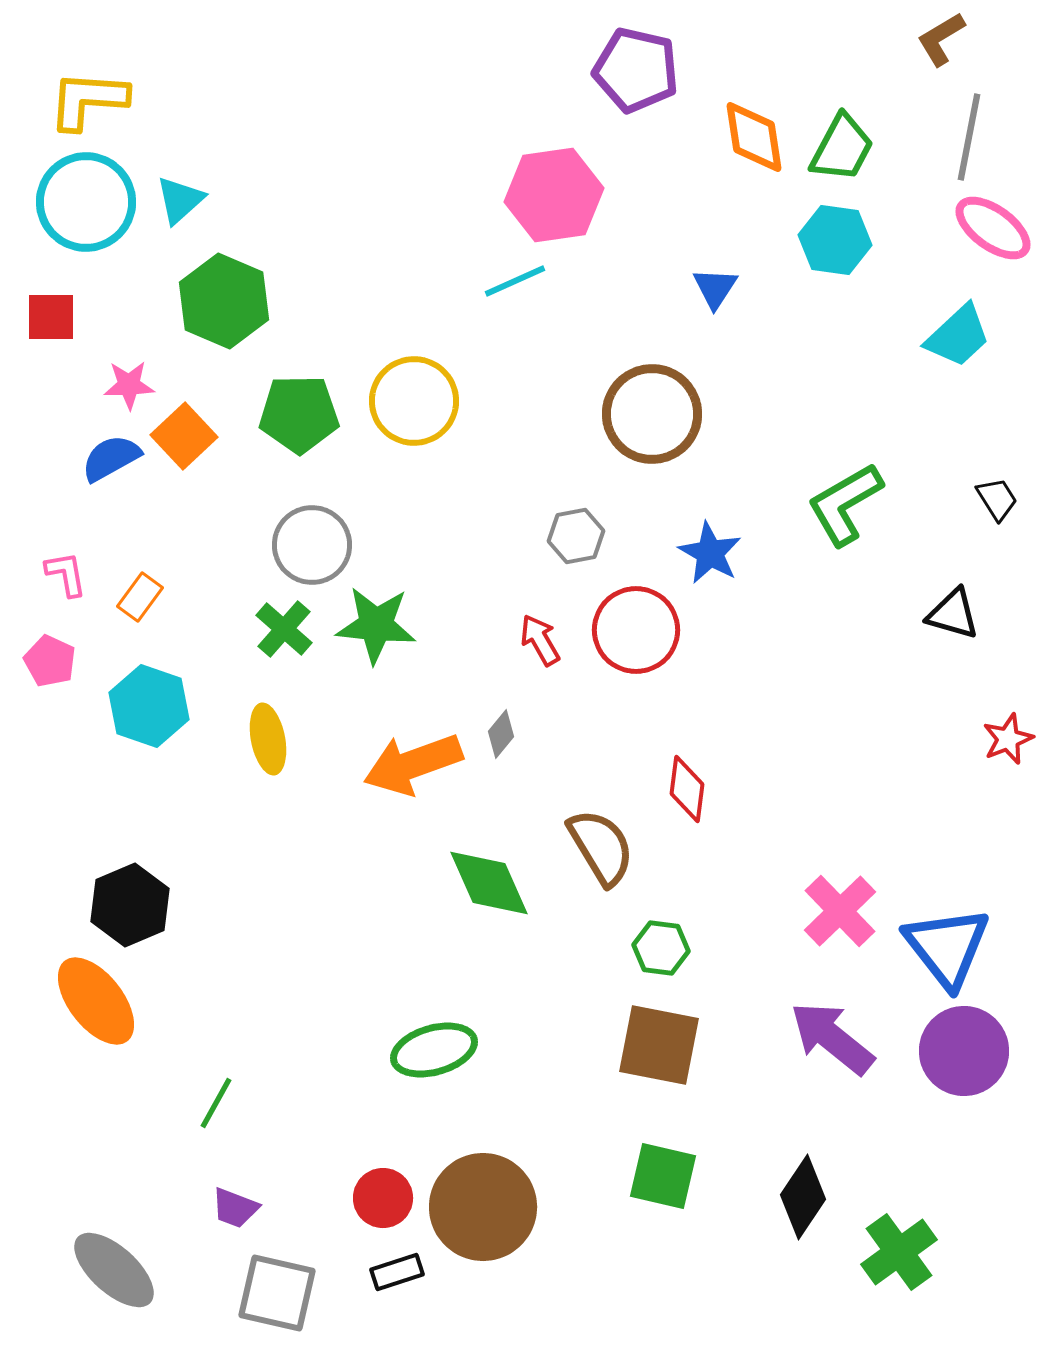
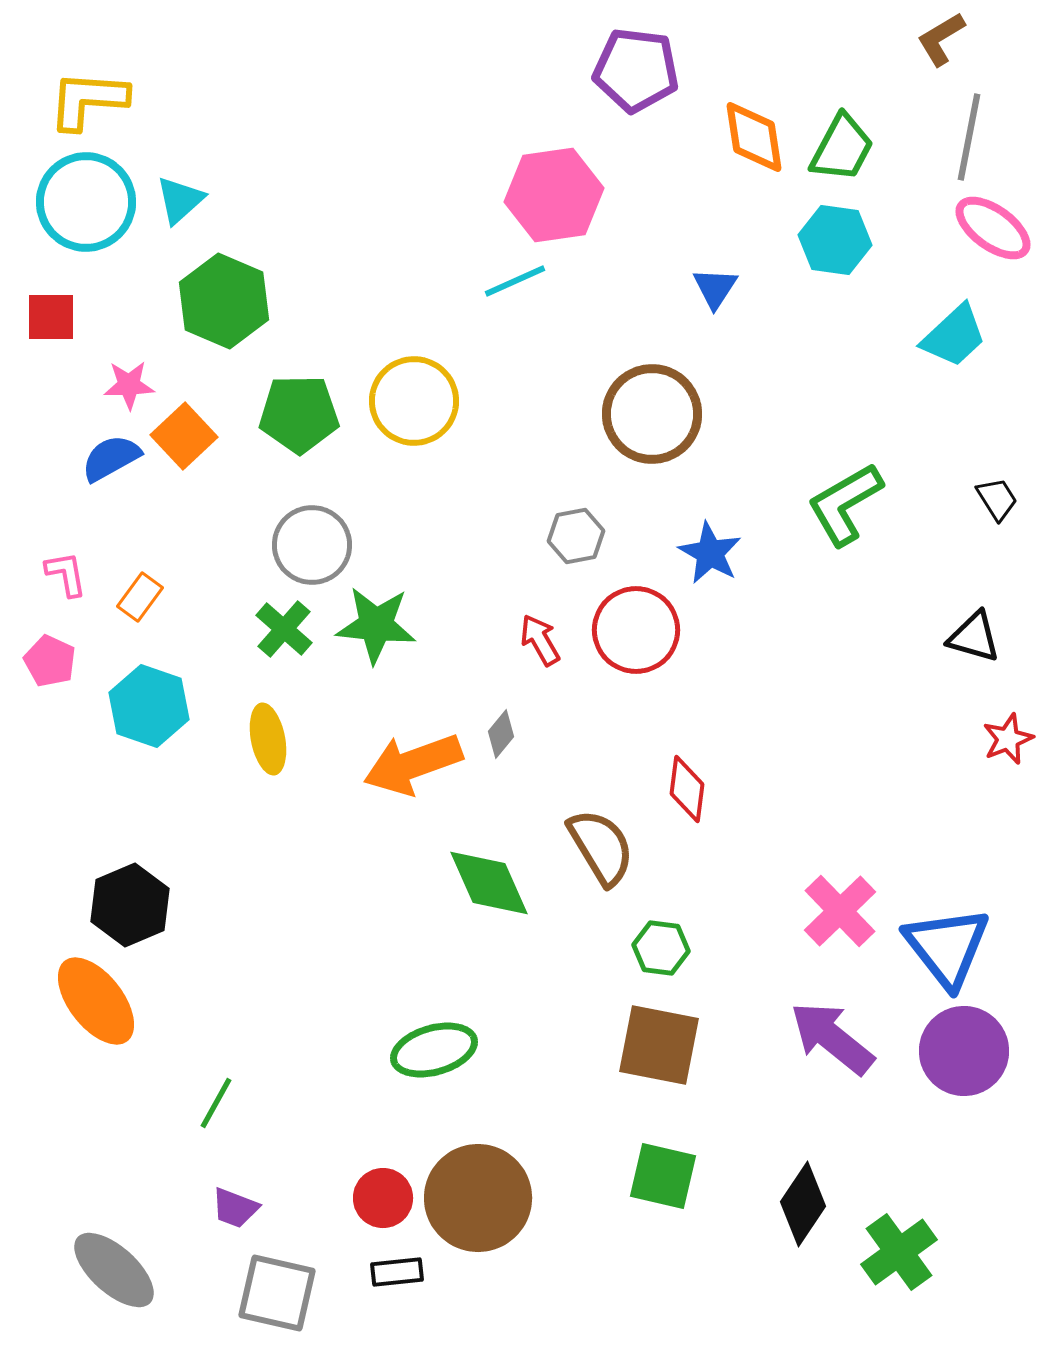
purple pentagon at (636, 70): rotated 6 degrees counterclockwise
cyan trapezoid at (958, 336): moved 4 px left
black triangle at (953, 614): moved 21 px right, 23 px down
black diamond at (803, 1197): moved 7 px down
brown circle at (483, 1207): moved 5 px left, 9 px up
black rectangle at (397, 1272): rotated 12 degrees clockwise
